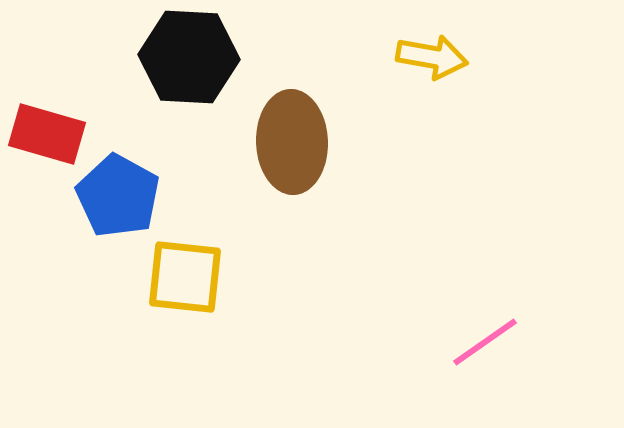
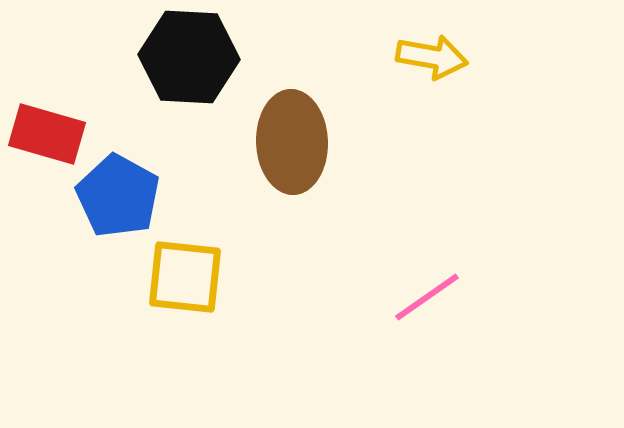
pink line: moved 58 px left, 45 px up
